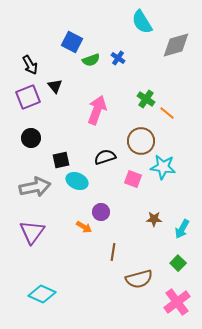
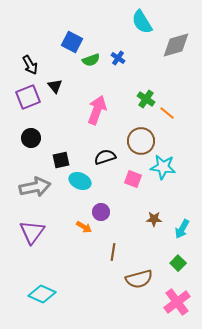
cyan ellipse: moved 3 px right
